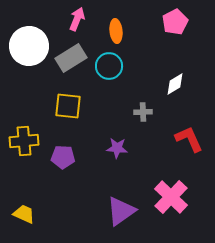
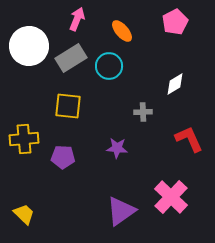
orange ellipse: moved 6 px right; rotated 35 degrees counterclockwise
yellow cross: moved 2 px up
yellow trapezoid: rotated 20 degrees clockwise
